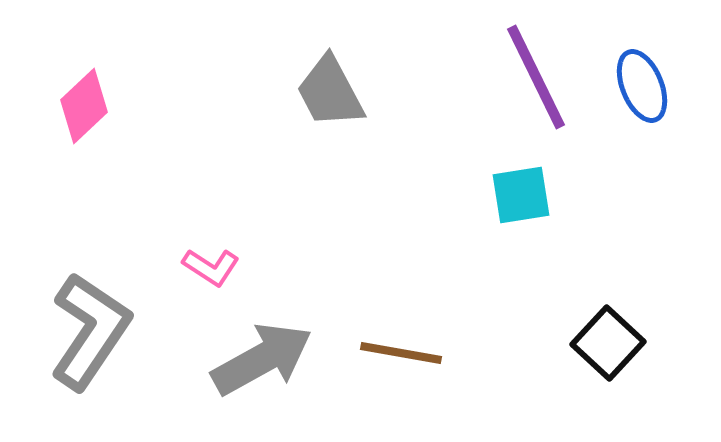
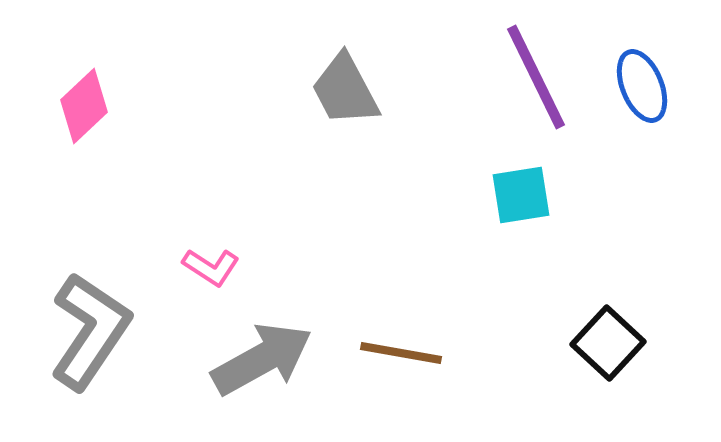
gray trapezoid: moved 15 px right, 2 px up
